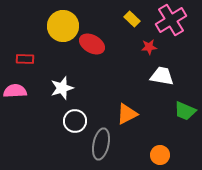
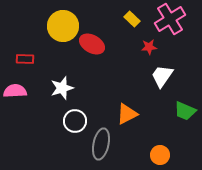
pink cross: moved 1 px left, 1 px up
white trapezoid: rotated 65 degrees counterclockwise
